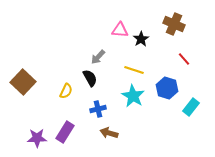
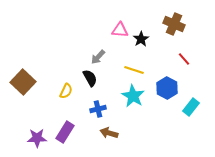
blue hexagon: rotated 10 degrees clockwise
